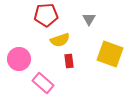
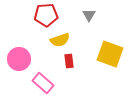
gray triangle: moved 4 px up
